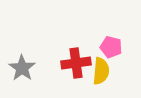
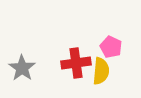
pink pentagon: rotated 10 degrees clockwise
